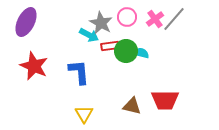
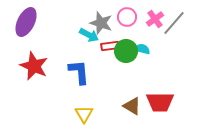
gray line: moved 4 px down
gray star: rotated 10 degrees counterclockwise
cyan semicircle: moved 1 px right, 4 px up
red trapezoid: moved 5 px left, 2 px down
brown triangle: rotated 18 degrees clockwise
